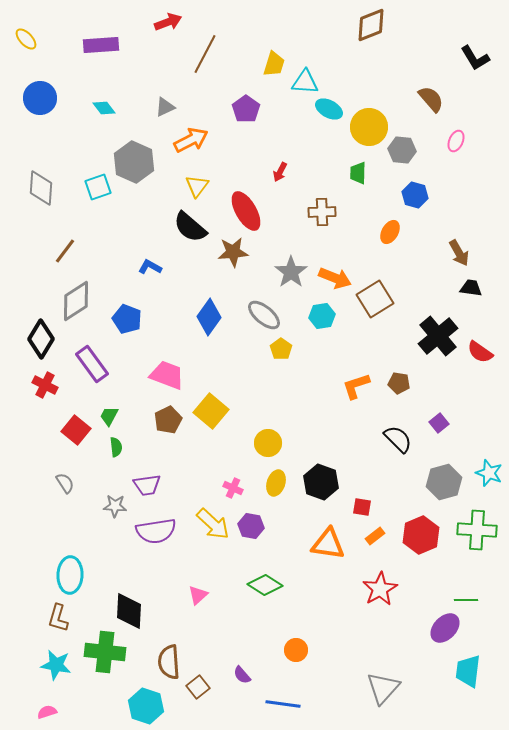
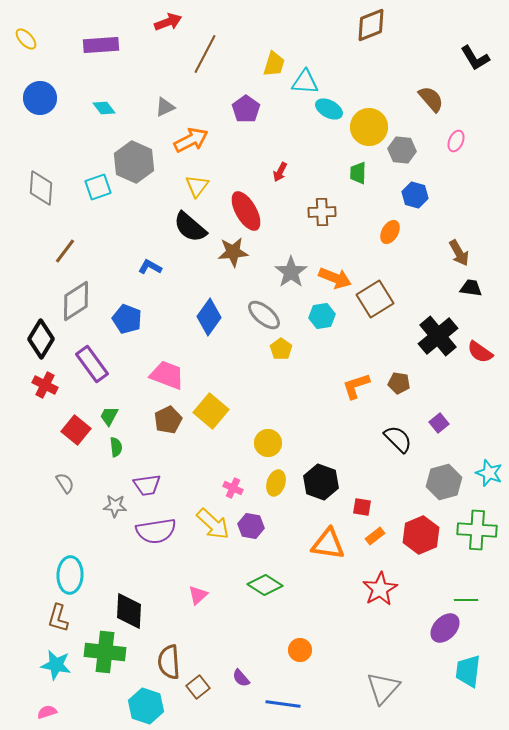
orange circle at (296, 650): moved 4 px right
purple semicircle at (242, 675): moved 1 px left, 3 px down
